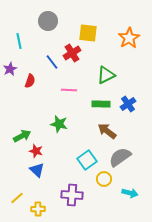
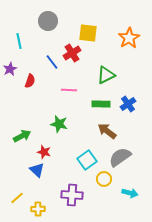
red star: moved 8 px right, 1 px down
